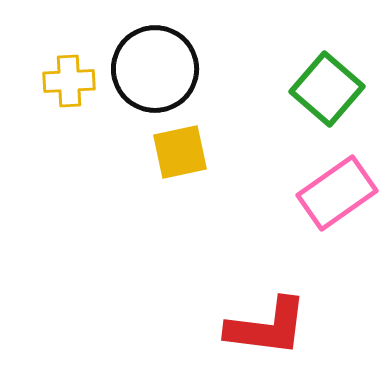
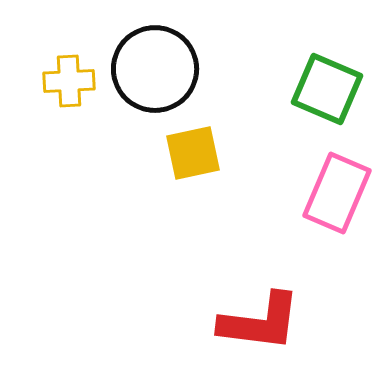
green square: rotated 18 degrees counterclockwise
yellow square: moved 13 px right, 1 px down
pink rectangle: rotated 32 degrees counterclockwise
red L-shape: moved 7 px left, 5 px up
